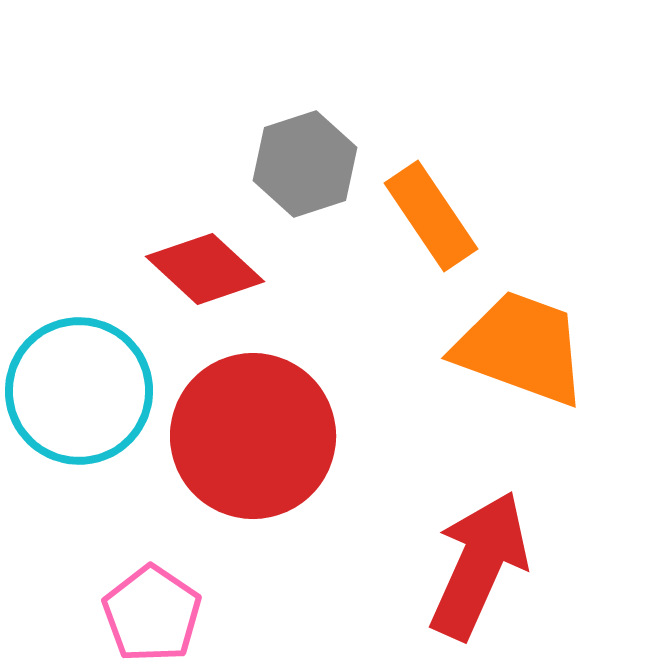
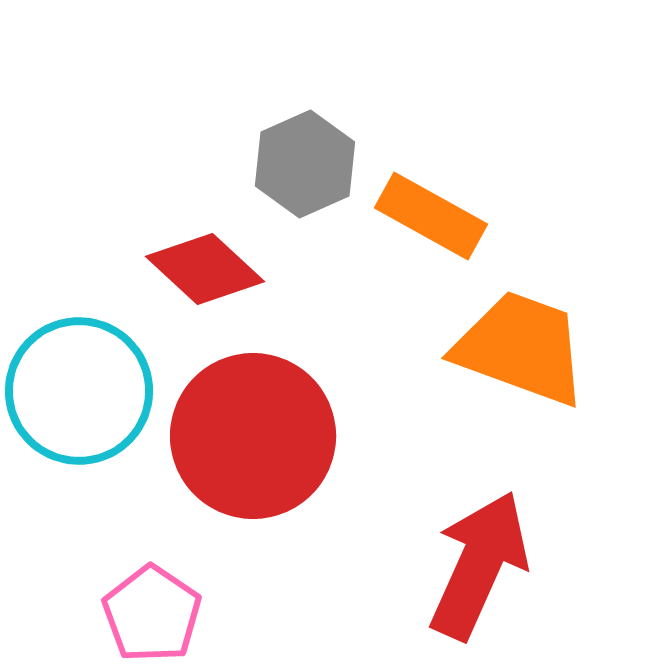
gray hexagon: rotated 6 degrees counterclockwise
orange rectangle: rotated 27 degrees counterclockwise
